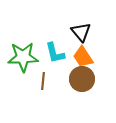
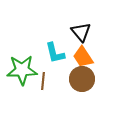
green star: moved 1 px left, 13 px down
